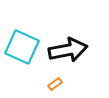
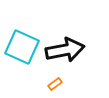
black arrow: moved 3 px left
